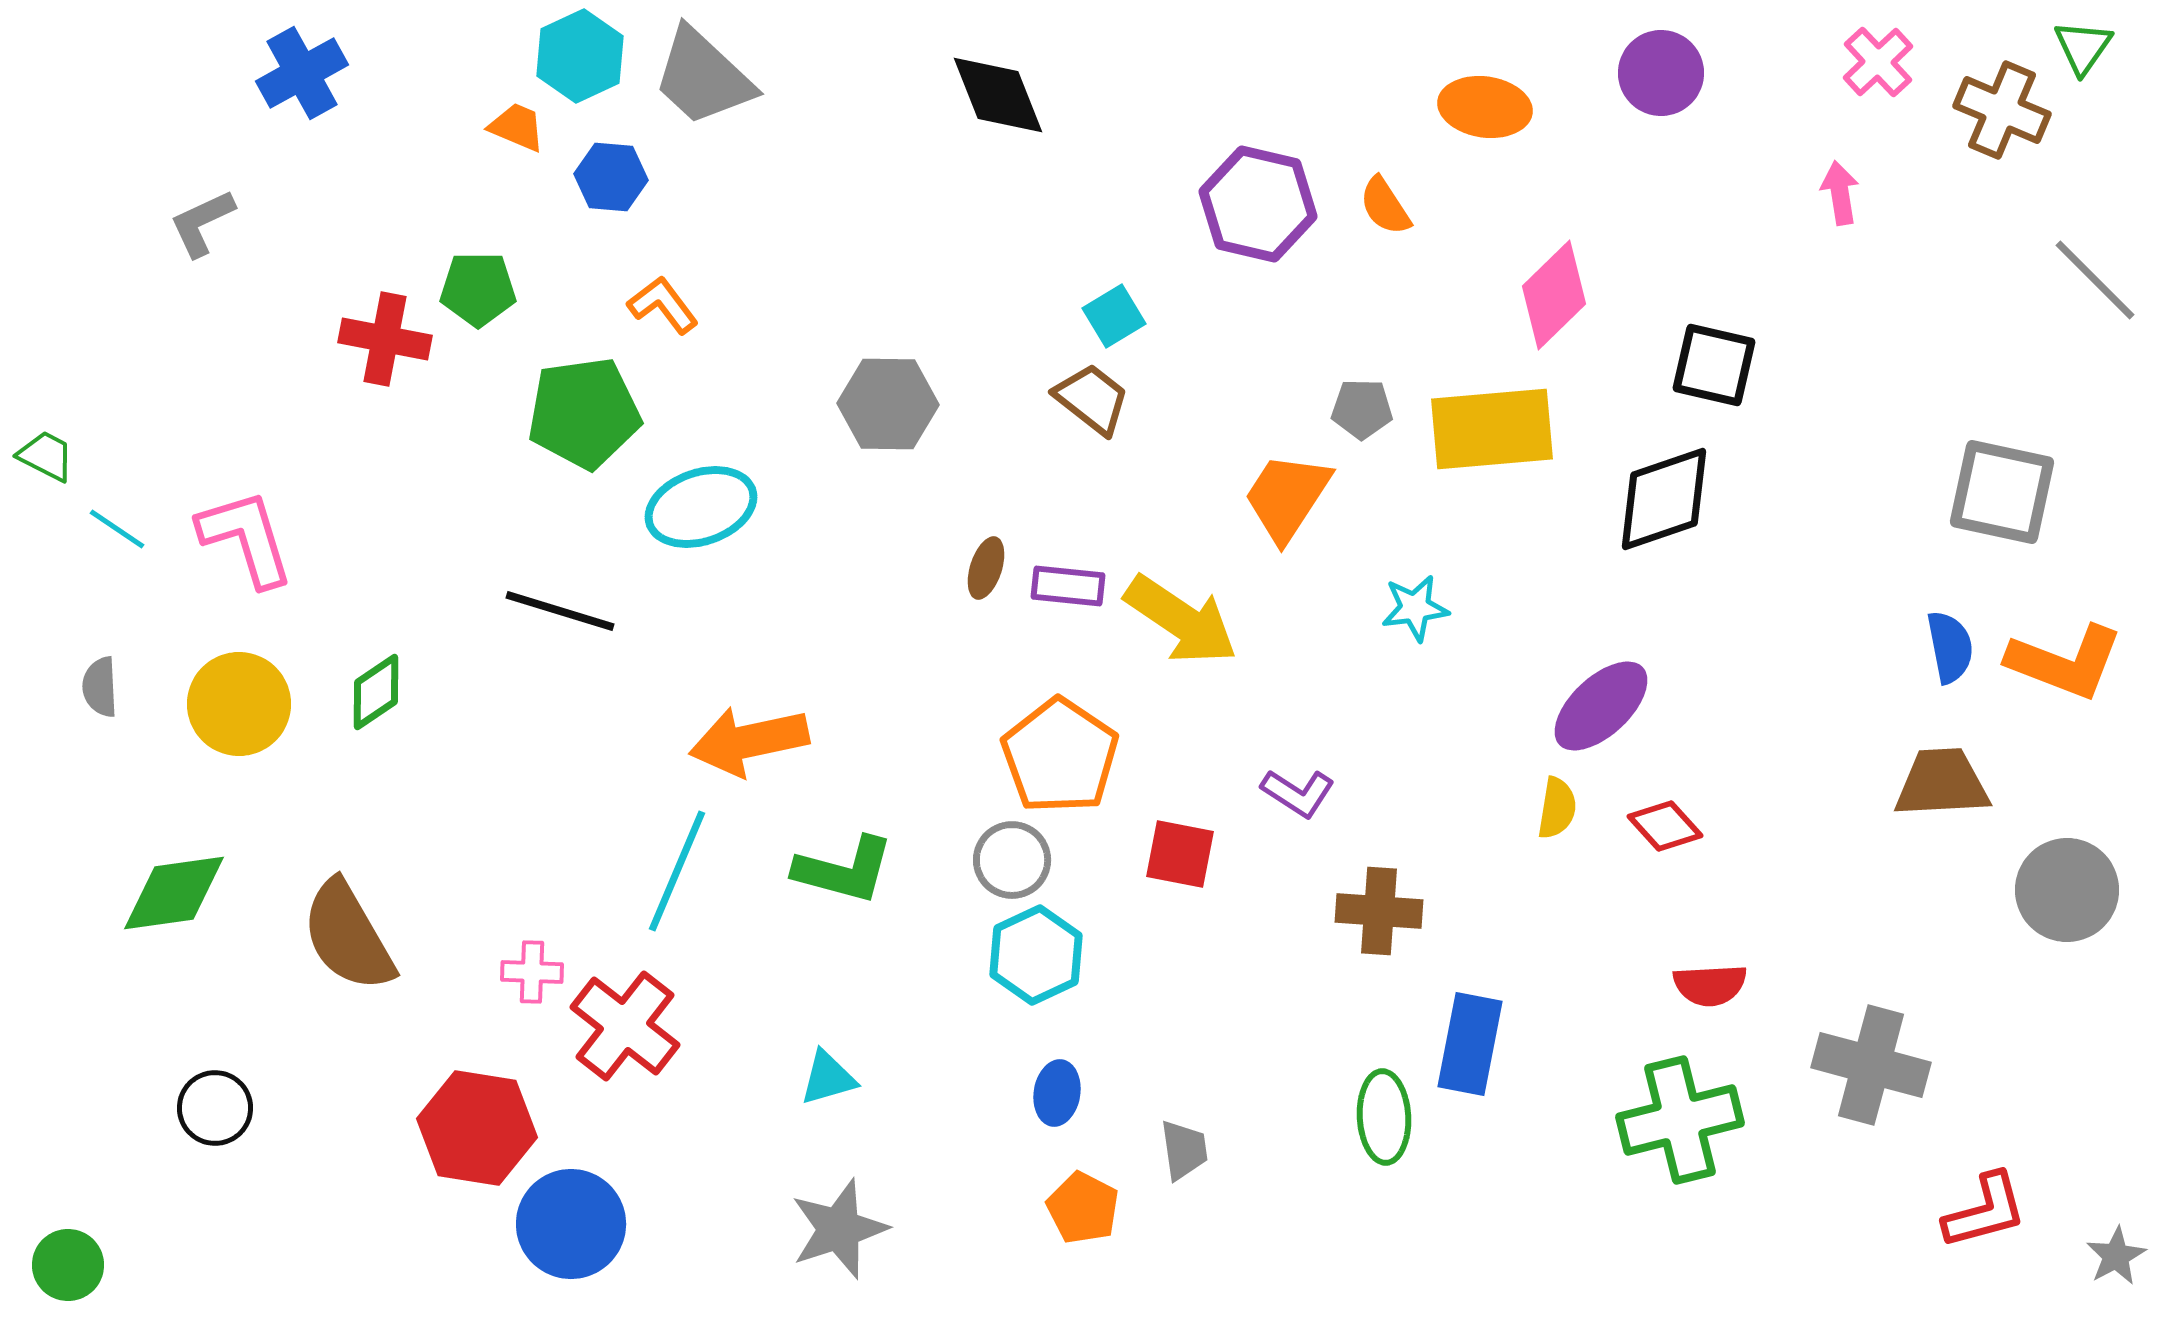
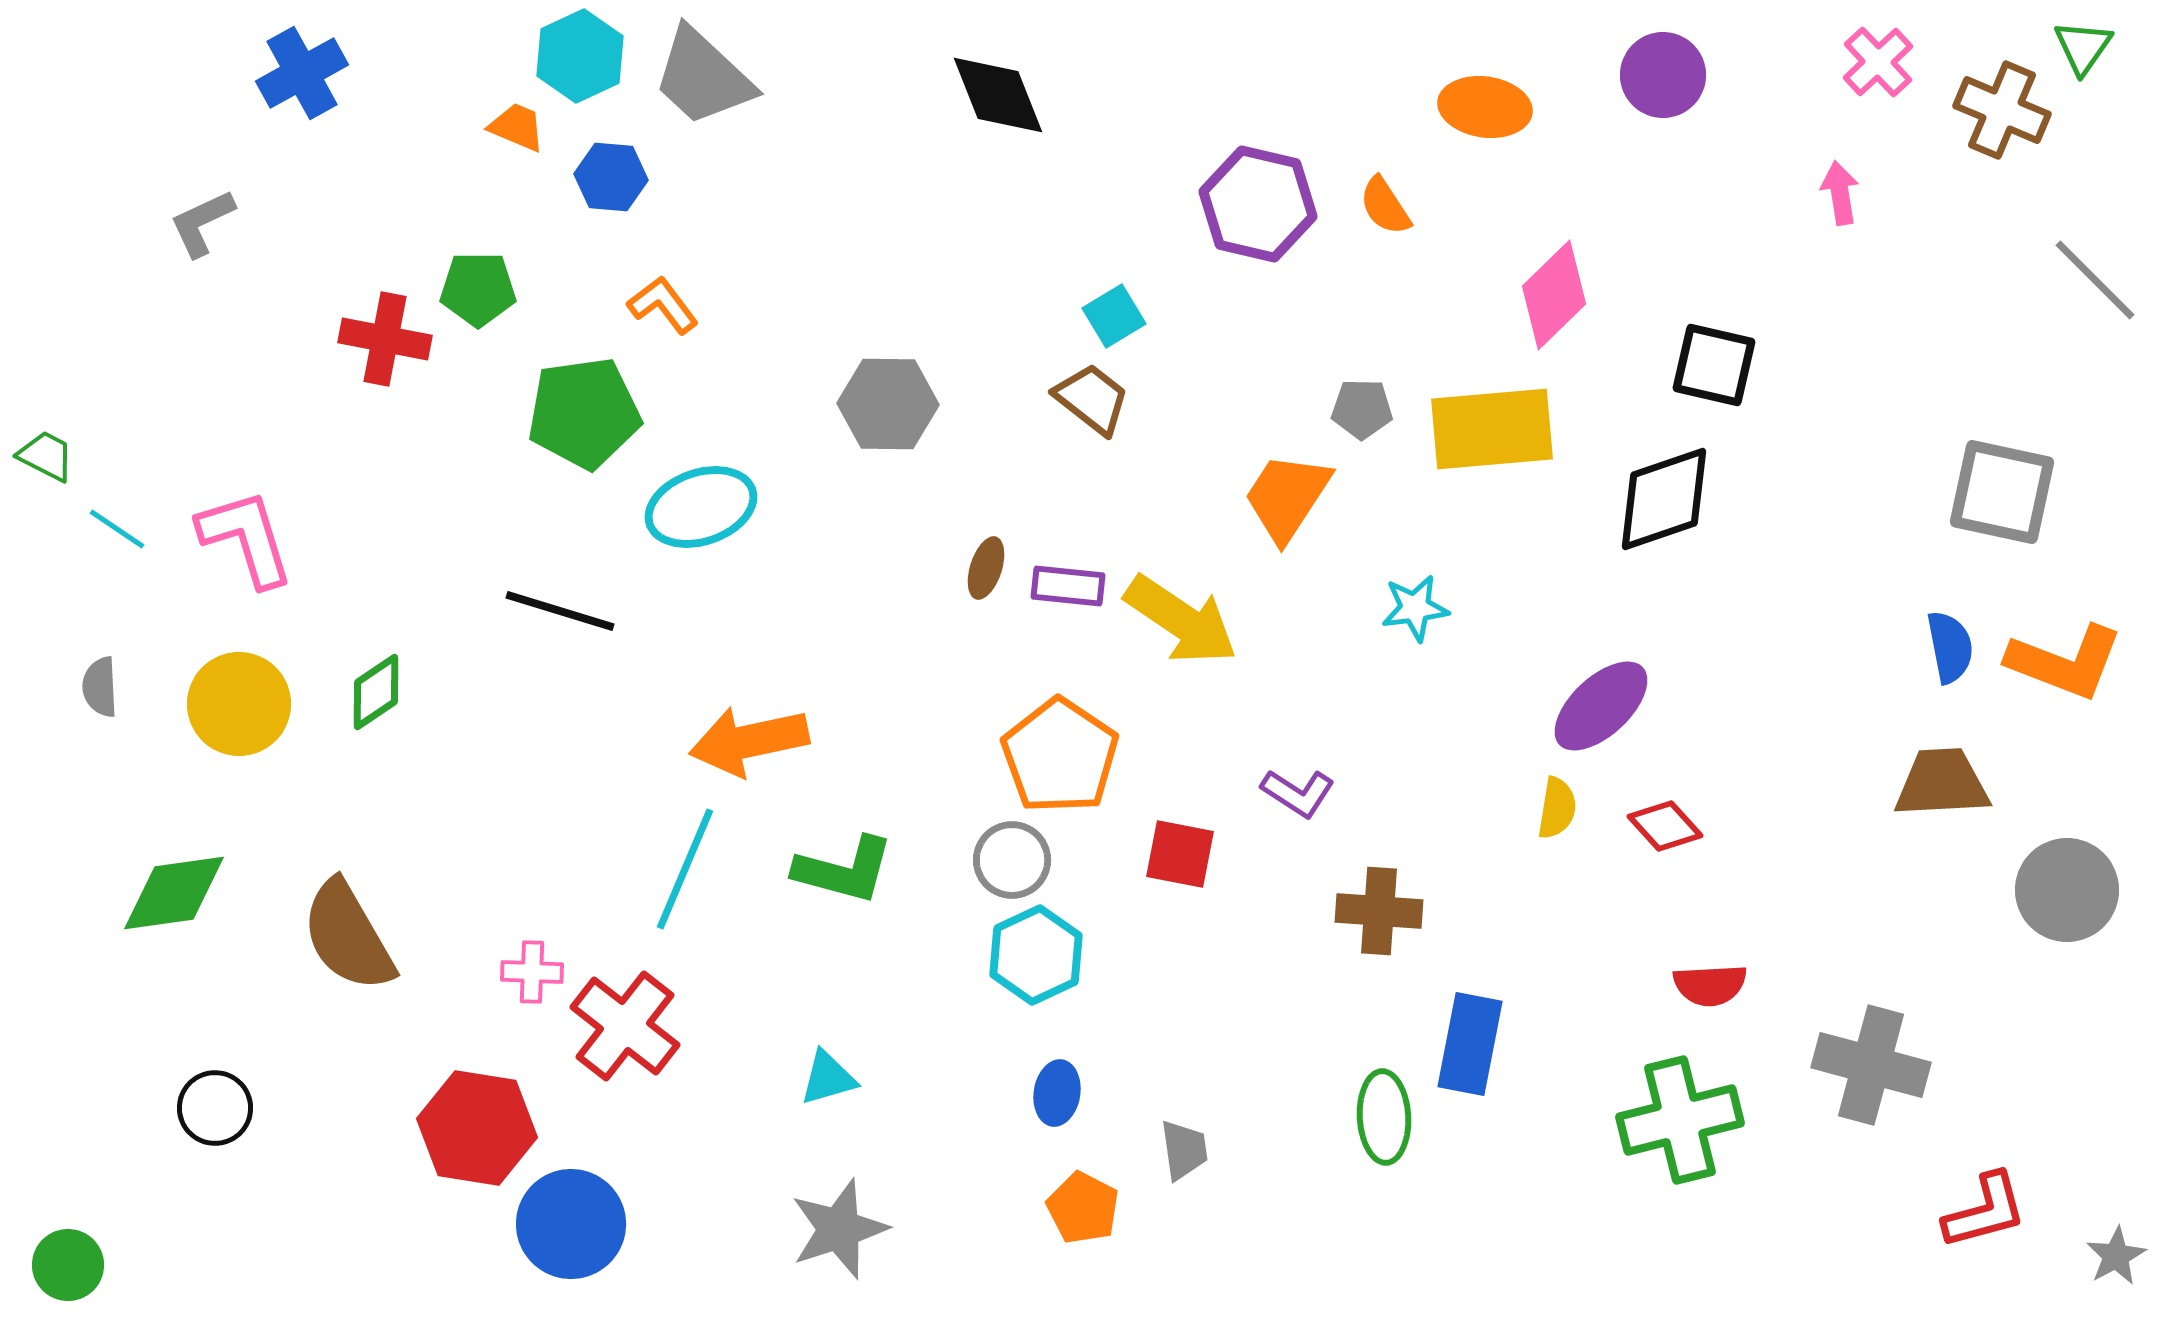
purple circle at (1661, 73): moved 2 px right, 2 px down
cyan line at (677, 871): moved 8 px right, 2 px up
